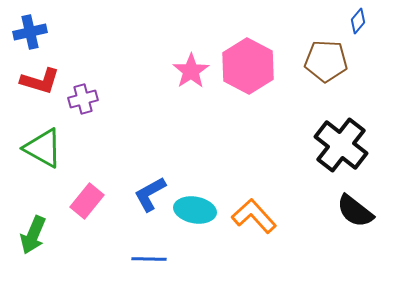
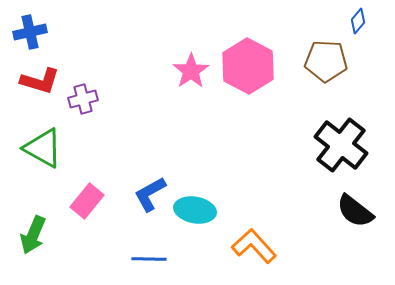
orange L-shape: moved 30 px down
